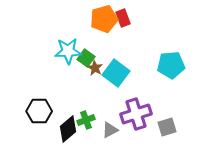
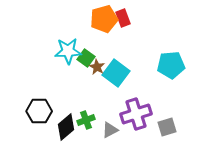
brown star: moved 2 px right, 1 px up
black diamond: moved 2 px left, 2 px up
